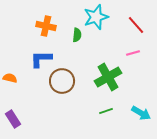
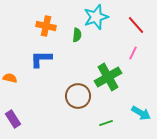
pink line: rotated 48 degrees counterclockwise
brown circle: moved 16 px right, 15 px down
green line: moved 12 px down
